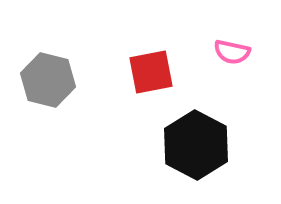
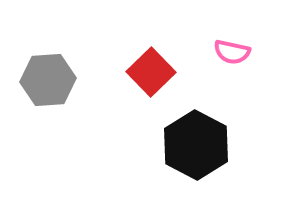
red square: rotated 33 degrees counterclockwise
gray hexagon: rotated 18 degrees counterclockwise
